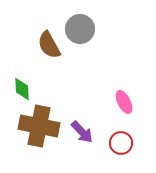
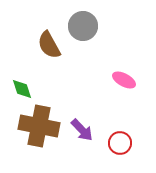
gray circle: moved 3 px right, 3 px up
green diamond: rotated 15 degrees counterclockwise
pink ellipse: moved 22 px up; rotated 35 degrees counterclockwise
purple arrow: moved 2 px up
red circle: moved 1 px left
